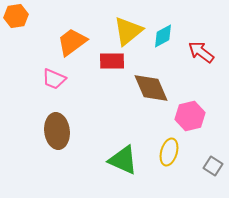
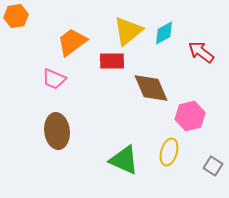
cyan diamond: moved 1 px right, 3 px up
green triangle: moved 1 px right
